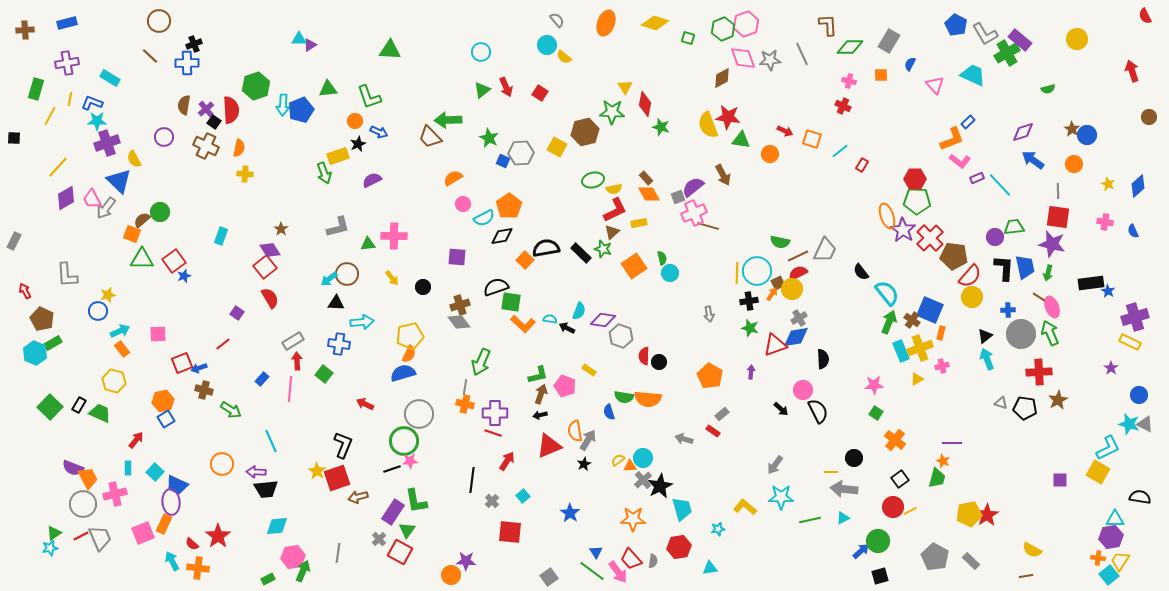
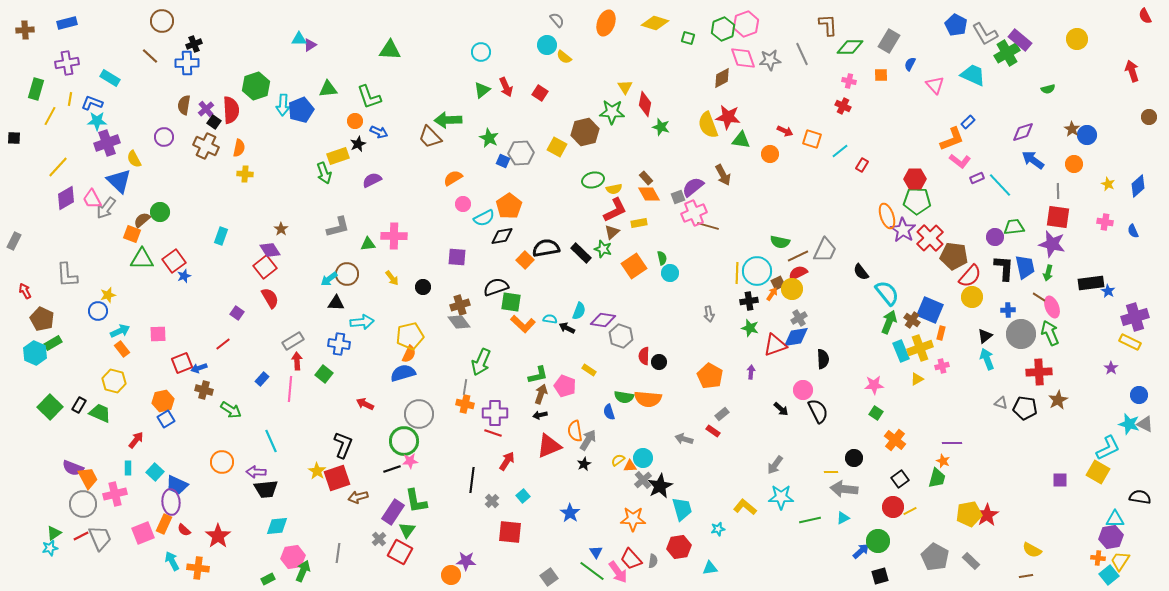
brown circle at (159, 21): moved 3 px right
orange circle at (222, 464): moved 2 px up
red semicircle at (192, 544): moved 8 px left, 14 px up
